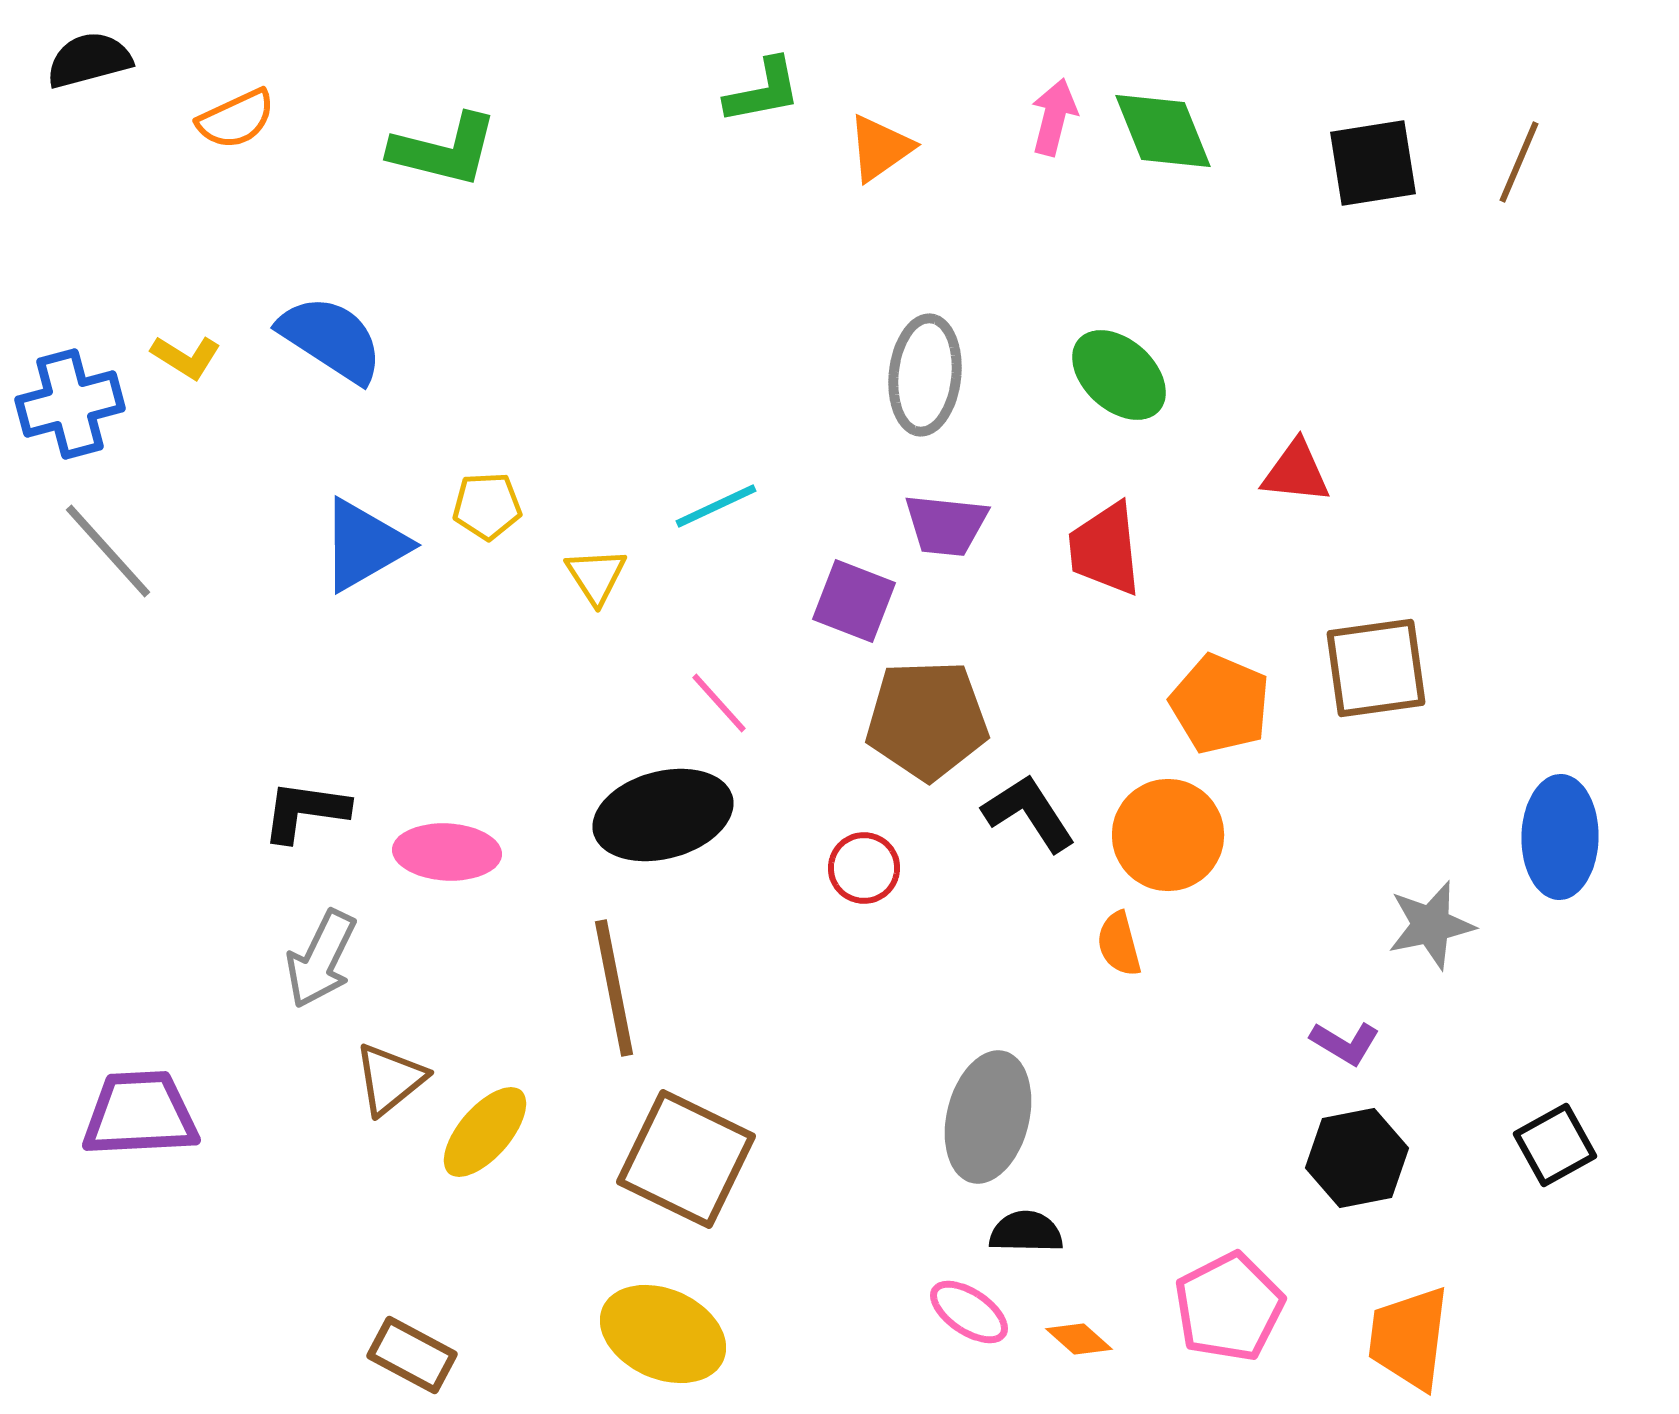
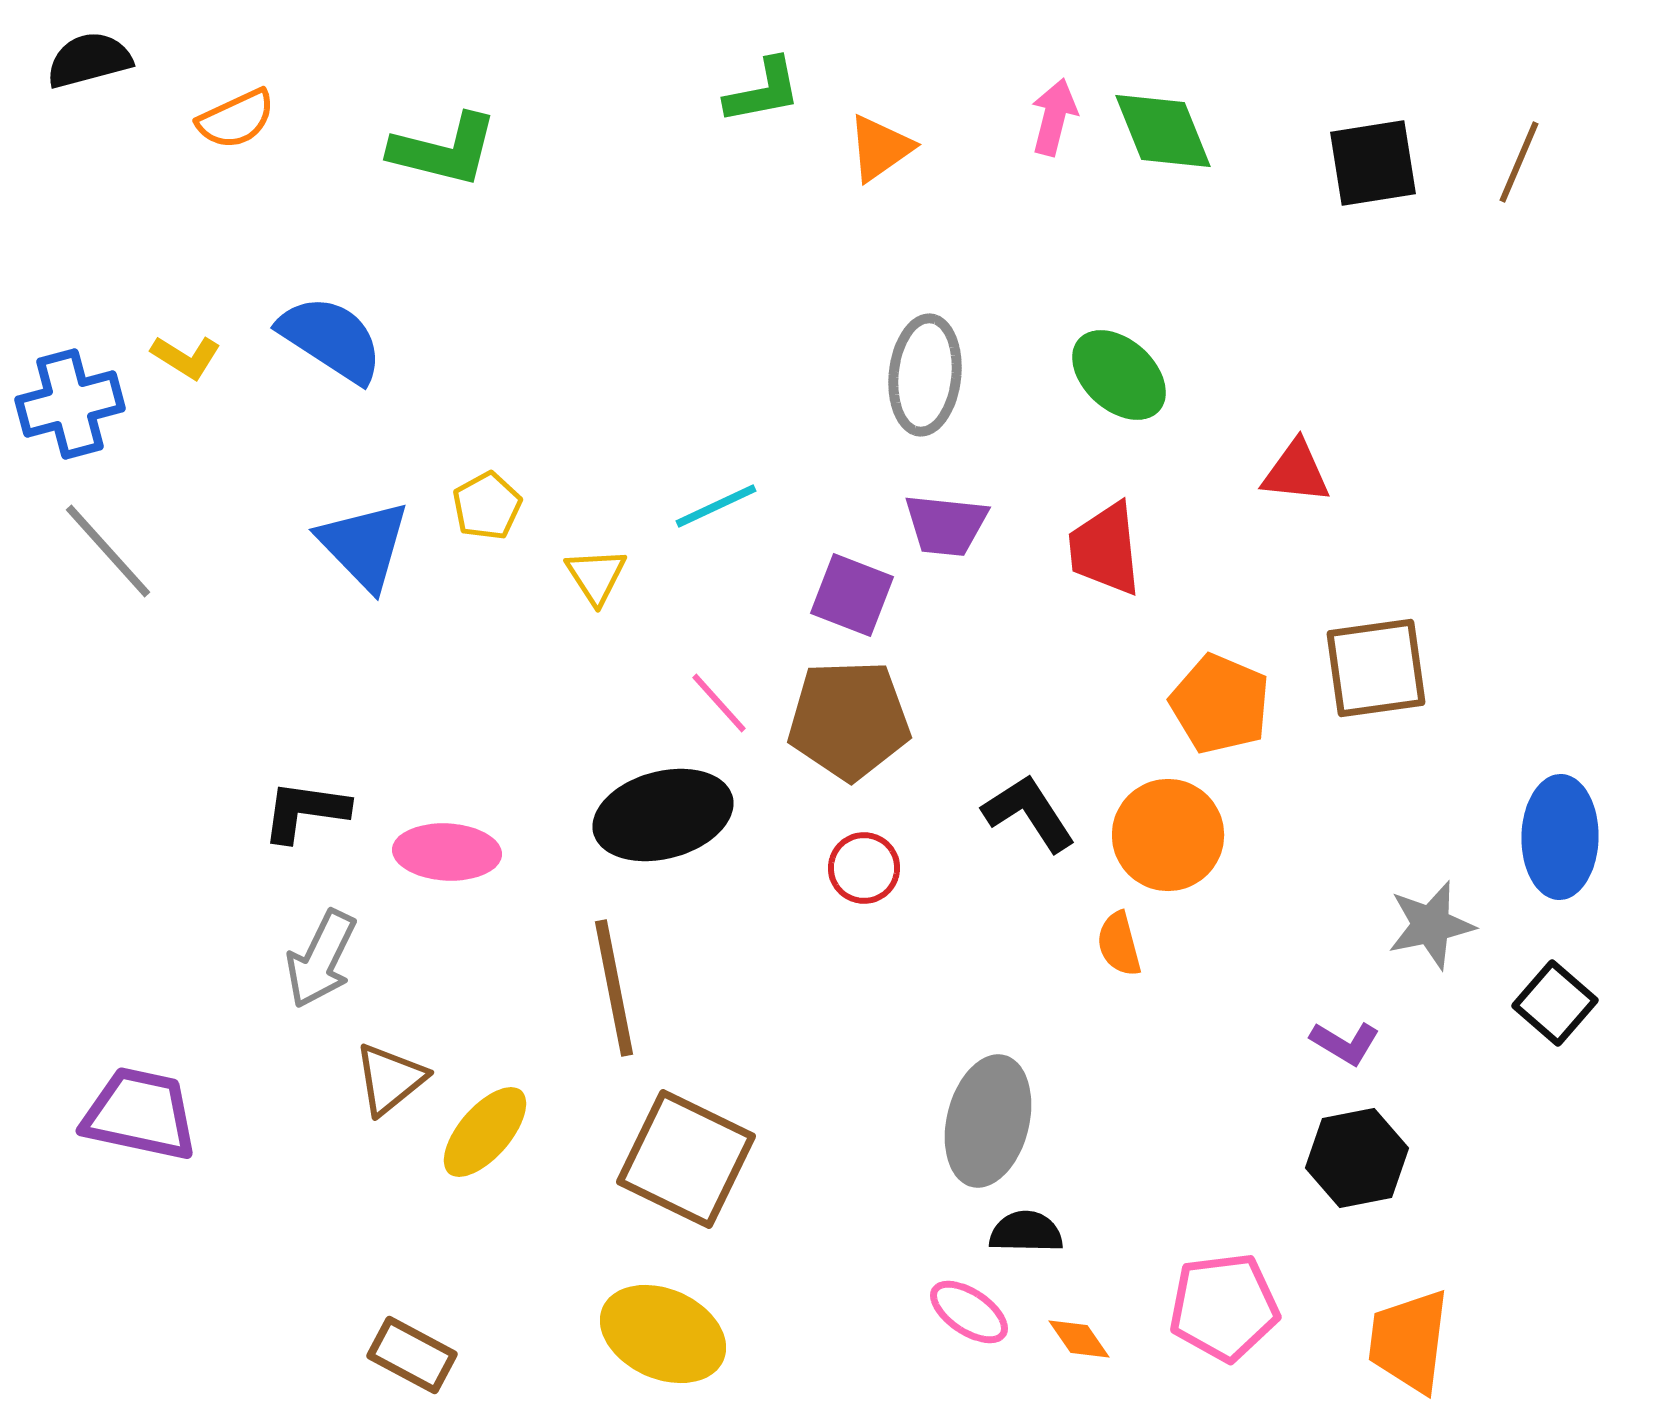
yellow pentagon at (487, 506): rotated 26 degrees counterclockwise
blue triangle at (364, 545): rotated 44 degrees counterclockwise
purple square at (854, 601): moved 2 px left, 6 px up
brown pentagon at (927, 720): moved 78 px left
purple trapezoid at (140, 1114): rotated 15 degrees clockwise
gray ellipse at (988, 1117): moved 4 px down
black square at (1555, 1145): moved 142 px up; rotated 20 degrees counterclockwise
pink pentagon at (1229, 1307): moved 5 px left; rotated 20 degrees clockwise
orange trapezoid at (1409, 1338): moved 3 px down
orange diamond at (1079, 1339): rotated 14 degrees clockwise
